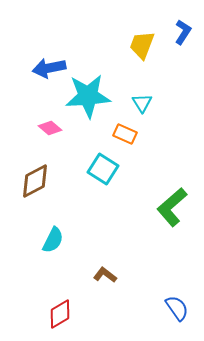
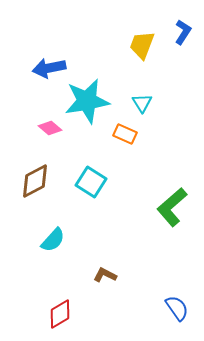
cyan star: moved 1 px left, 5 px down; rotated 6 degrees counterclockwise
cyan square: moved 12 px left, 13 px down
cyan semicircle: rotated 16 degrees clockwise
brown L-shape: rotated 10 degrees counterclockwise
